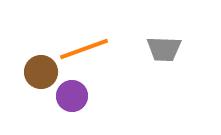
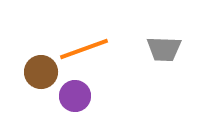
purple circle: moved 3 px right
